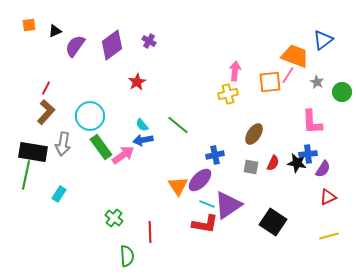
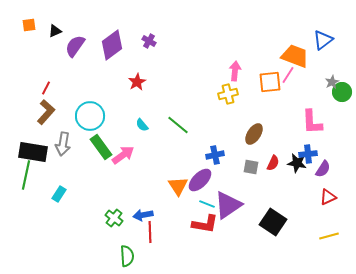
gray star at (317, 82): moved 15 px right; rotated 16 degrees clockwise
blue arrow at (143, 140): moved 75 px down
